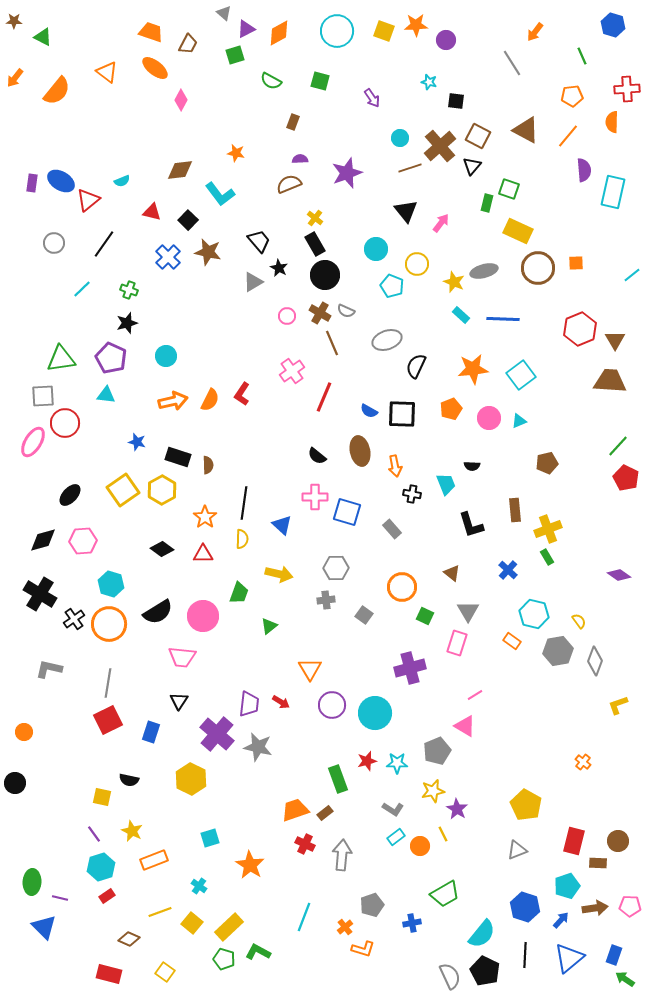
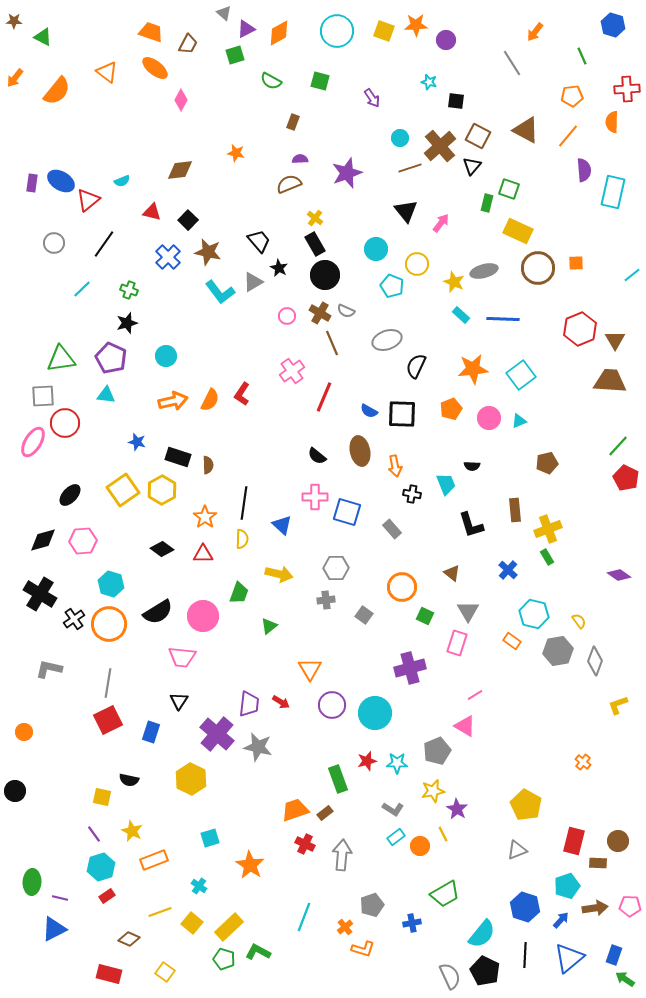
cyan L-shape at (220, 194): moved 98 px down
black circle at (15, 783): moved 8 px down
blue triangle at (44, 927): moved 10 px right, 2 px down; rotated 48 degrees clockwise
